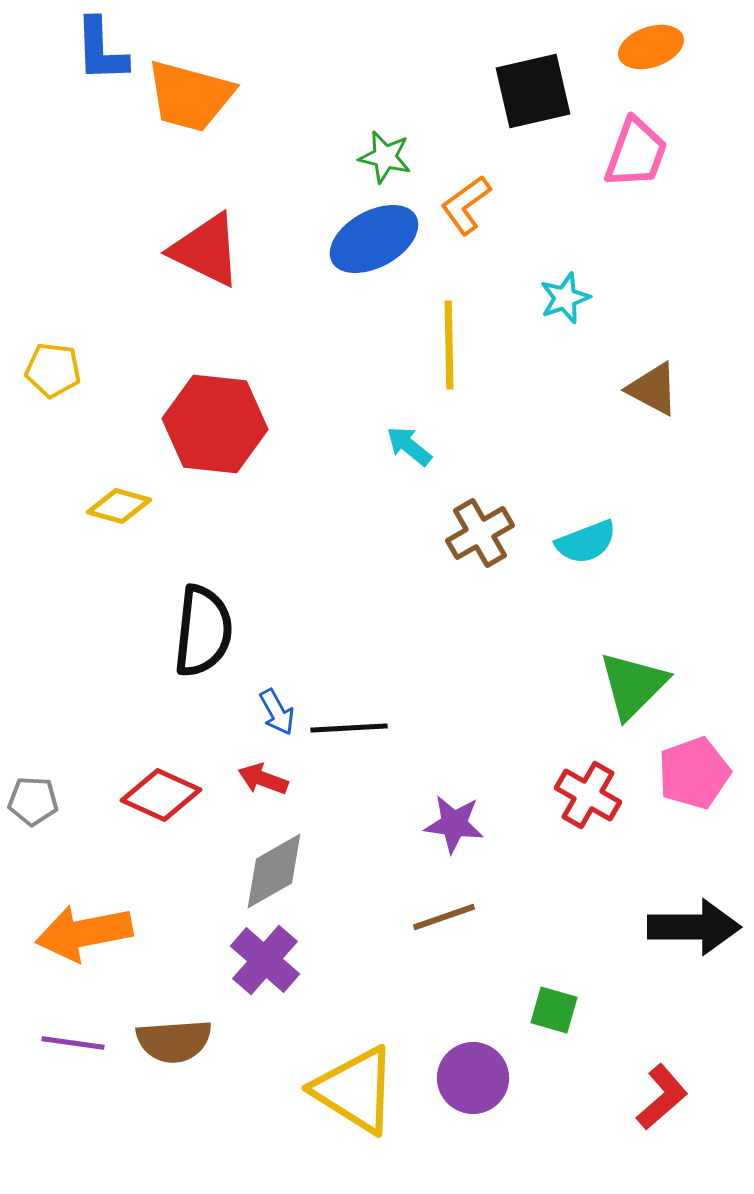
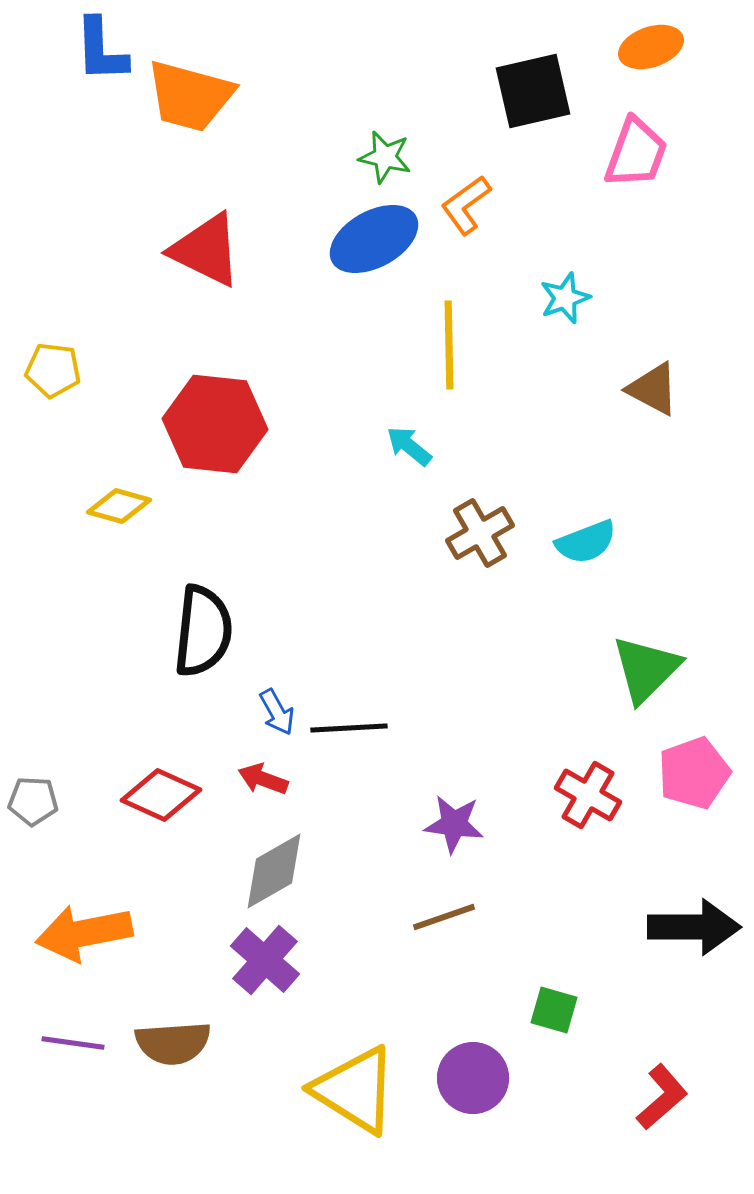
green triangle: moved 13 px right, 16 px up
brown semicircle: moved 1 px left, 2 px down
